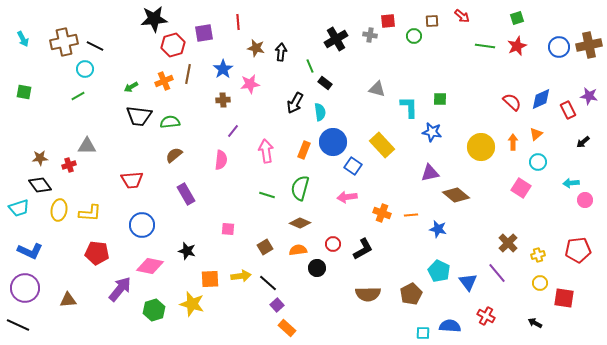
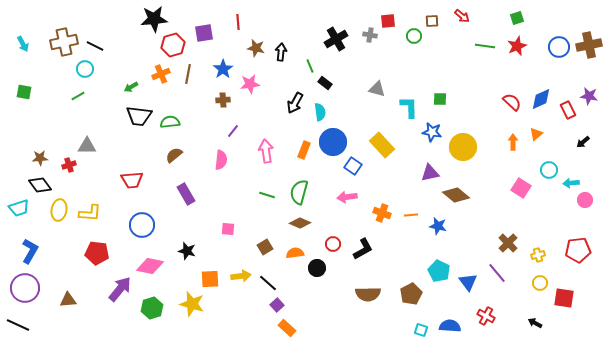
cyan arrow at (23, 39): moved 5 px down
orange cross at (164, 81): moved 3 px left, 7 px up
yellow circle at (481, 147): moved 18 px left
cyan circle at (538, 162): moved 11 px right, 8 px down
green semicircle at (300, 188): moved 1 px left, 4 px down
blue star at (438, 229): moved 3 px up
orange semicircle at (298, 250): moved 3 px left, 3 px down
blue L-shape at (30, 251): rotated 85 degrees counterclockwise
green hexagon at (154, 310): moved 2 px left, 2 px up
cyan square at (423, 333): moved 2 px left, 3 px up; rotated 16 degrees clockwise
